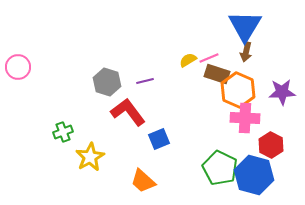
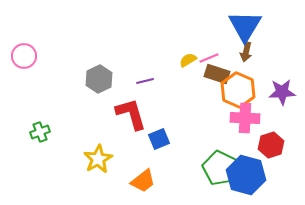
pink circle: moved 6 px right, 11 px up
gray hexagon: moved 8 px left, 3 px up; rotated 16 degrees clockwise
red L-shape: moved 3 px right, 2 px down; rotated 21 degrees clockwise
green cross: moved 23 px left
red hexagon: rotated 15 degrees clockwise
yellow star: moved 8 px right, 2 px down
blue hexagon: moved 8 px left
orange trapezoid: rotated 80 degrees counterclockwise
